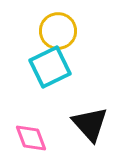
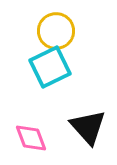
yellow circle: moved 2 px left
black triangle: moved 2 px left, 3 px down
